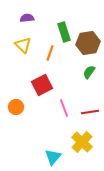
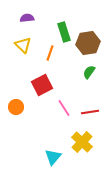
pink line: rotated 12 degrees counterclockwise
